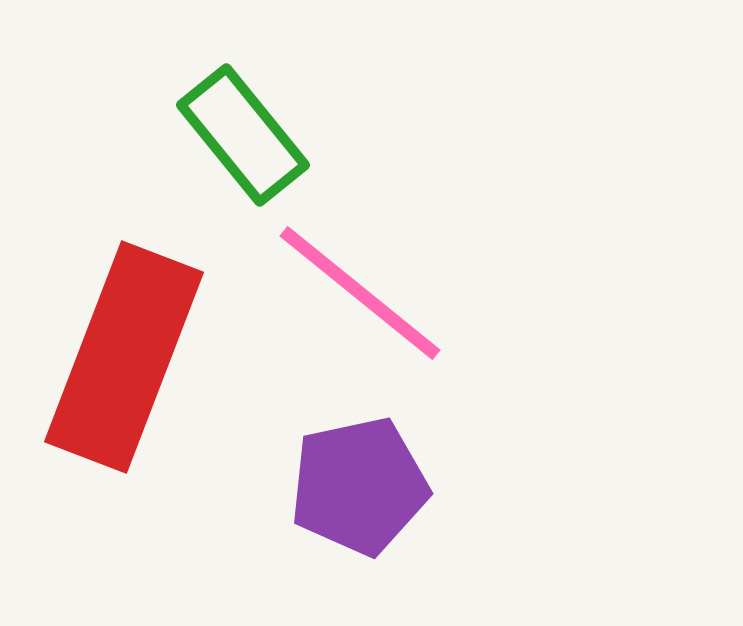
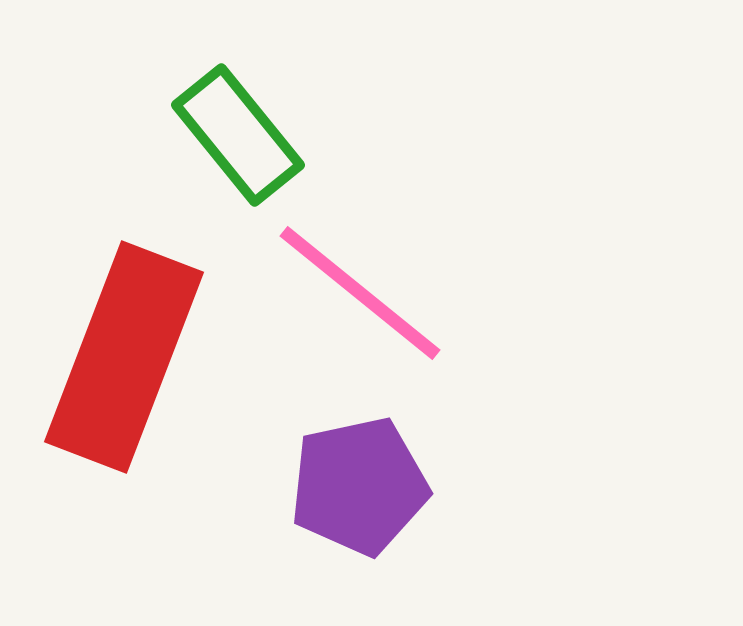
green rectangle: moved 5 px left
